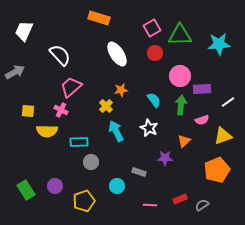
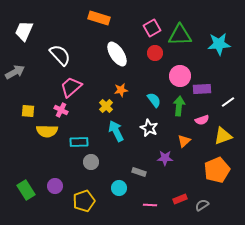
green arrow: moved 2 px left, 1 px down
cyan circle: moved 2 px right, 2 px down
